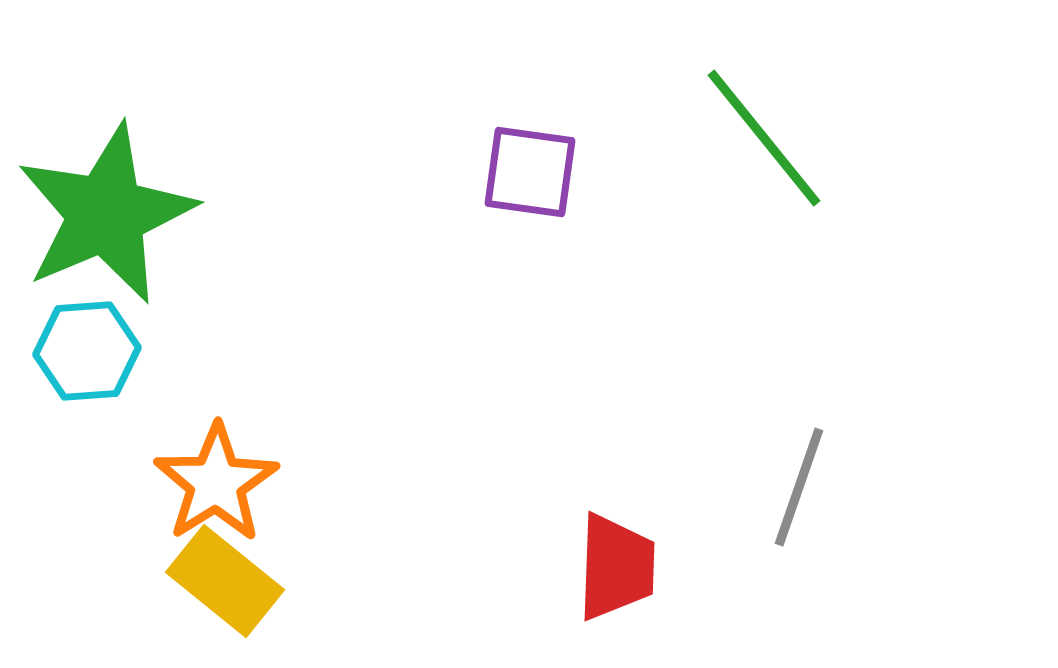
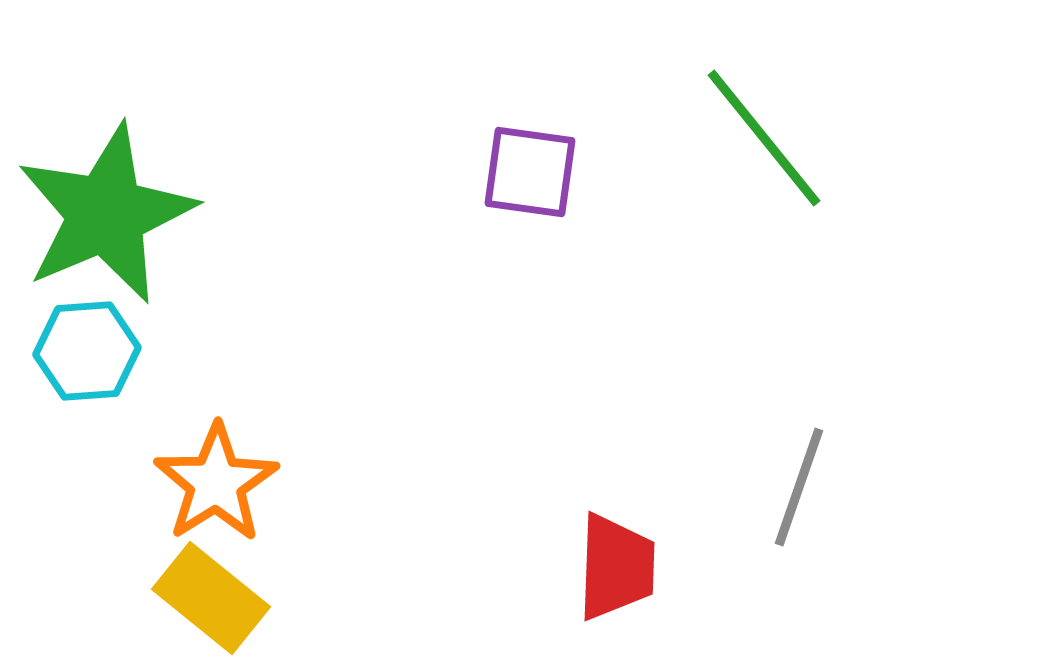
yellow rectangle: moved 14 px left, 17 px down
